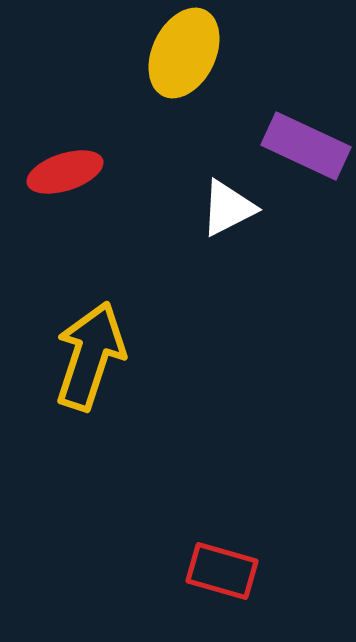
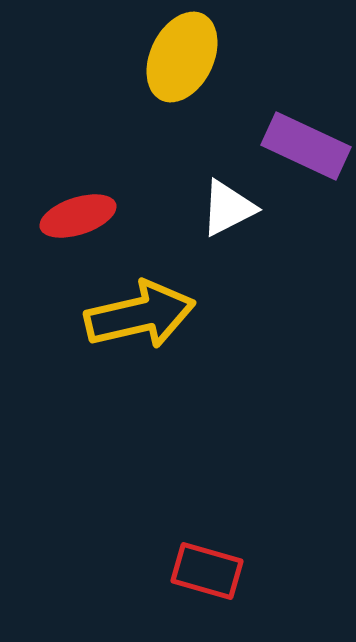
yellow ellipse: moved 2 px left, 4 px down
red ellipse: moved 13 px right, 44 px down
yellow arrow: moved 50 px right, 41 px up; rotated 59 degrees clockwise
red rectangle: moved 15 px left
